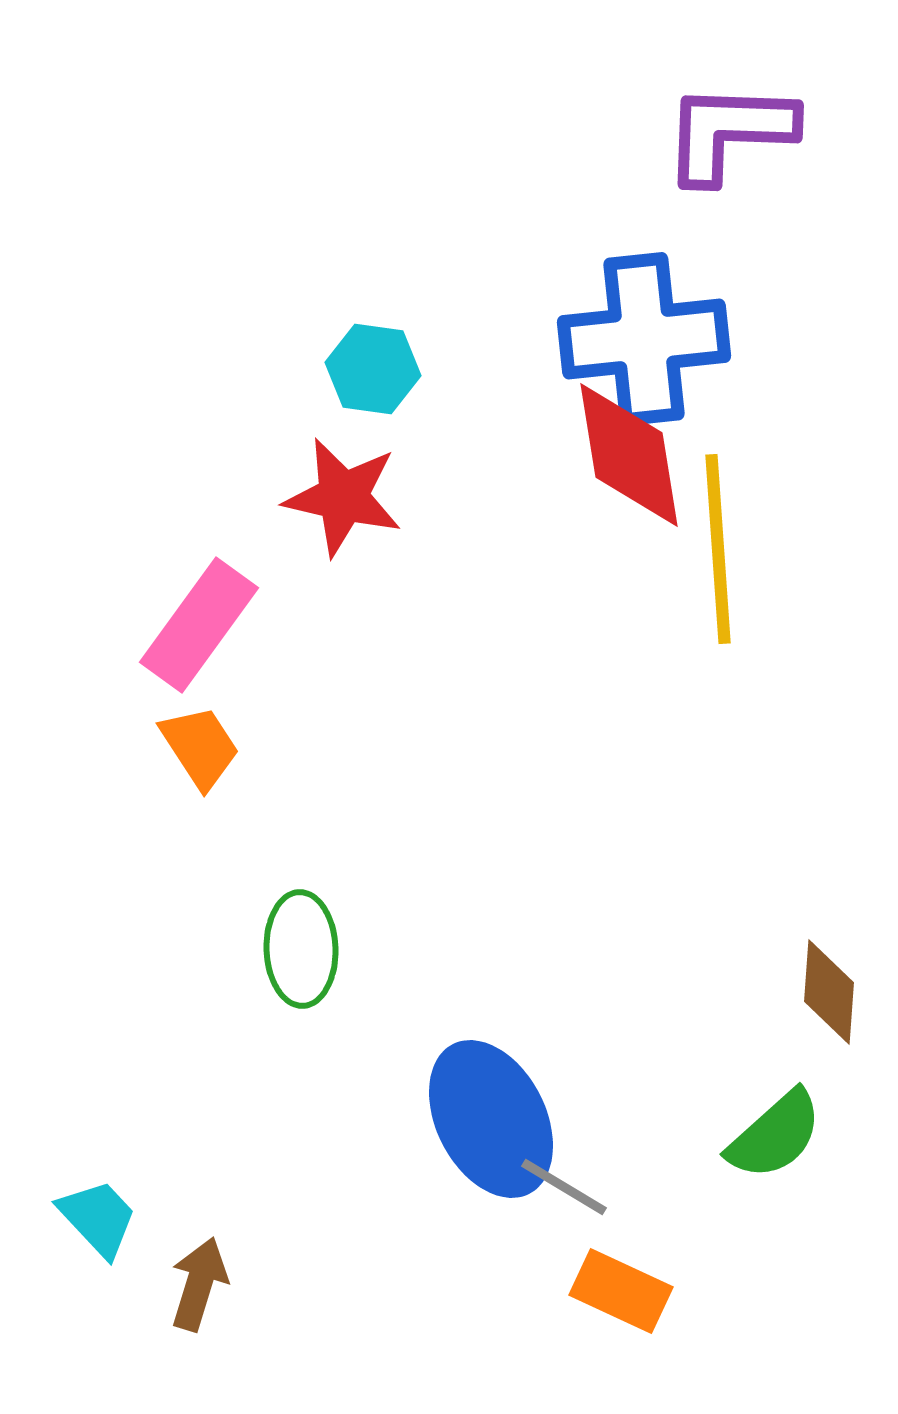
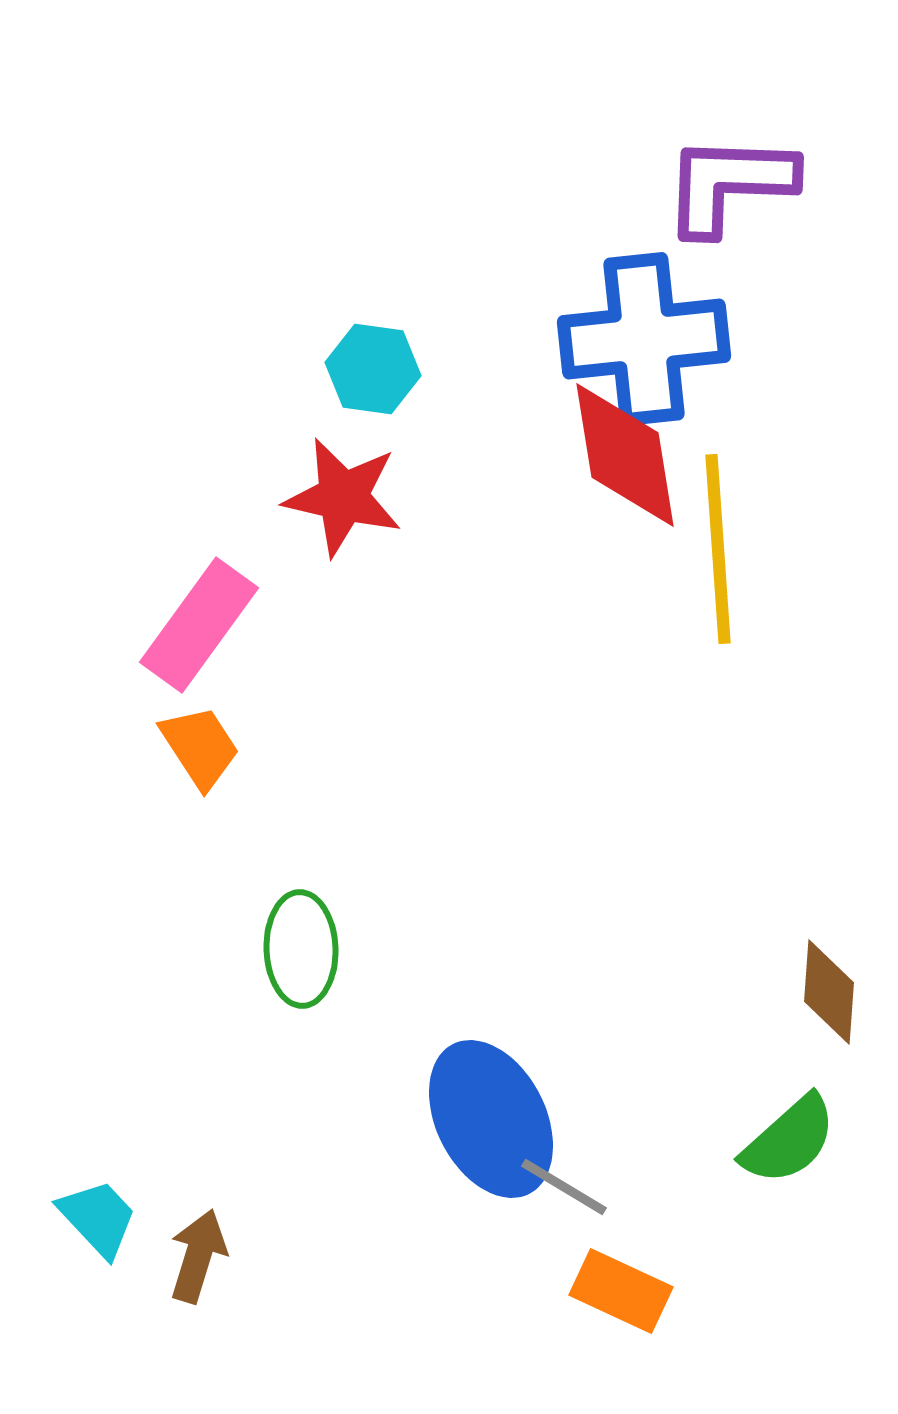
purple L-shape: moved 52 px down
red diamond: moved 4 px left
green semicircle: moved 14 px right, 5 px down
brown arrow: moved 1 px left, 28 px up
